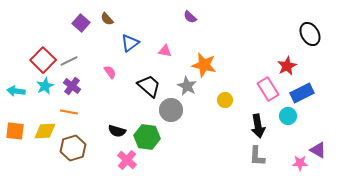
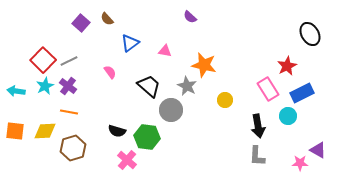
purple cross: moved 4 px left
